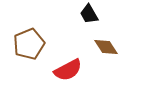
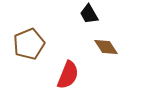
red semicircle: moved 5 px down; rotated 40 degrees counterclockwise
